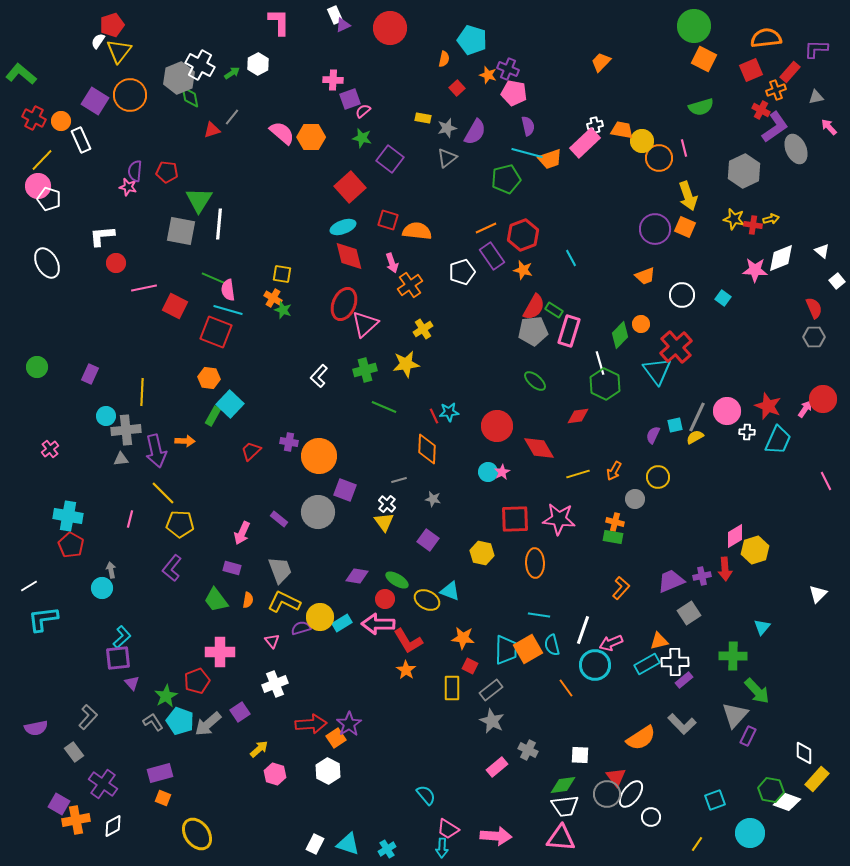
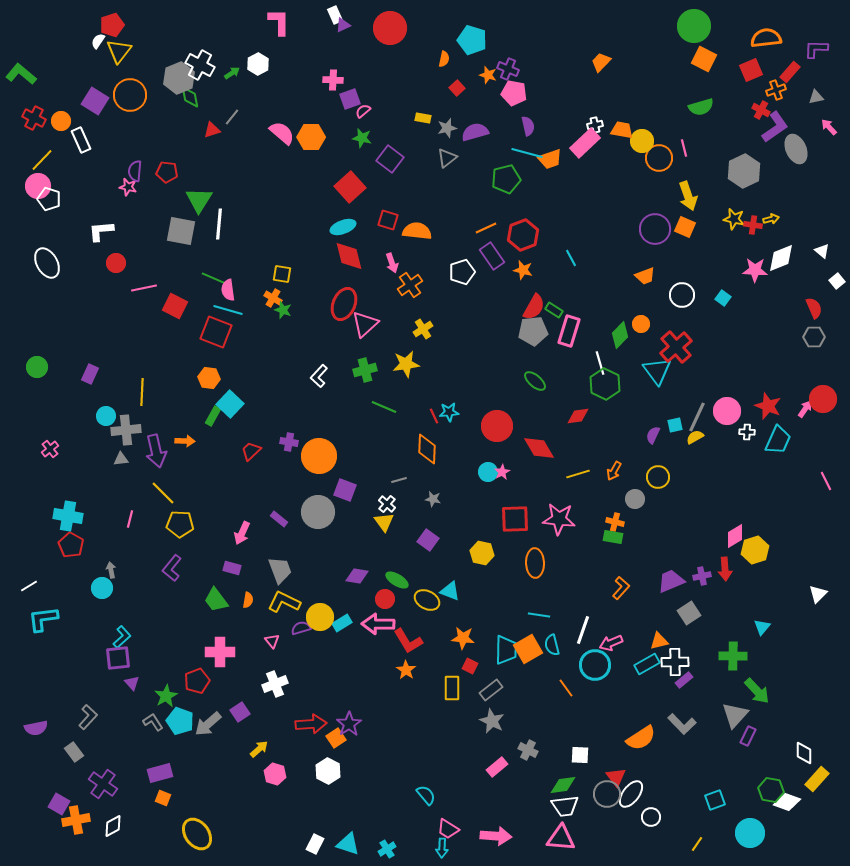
purple semicircle at (475, 132): rotated 136 degrees counterclockwise
white L-shape at (102, 236): moved 1 px left, 5 px up
